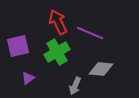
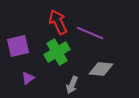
gray arrow: moved 3 px left, 1 px up
